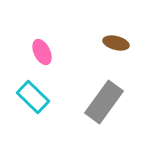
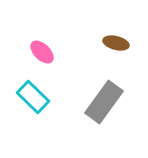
pink ellipse: rotated 20 degrees counterclockwise
